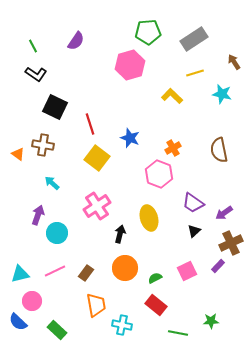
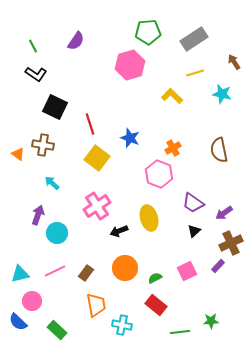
black arrow at (120, 234): moved 1 px left, 3 px up; rotated 126 degrees counterclockwise
green line at (178, 333): moved 2 px right, 1 px up; rotated 18 degrees counterclockwise
